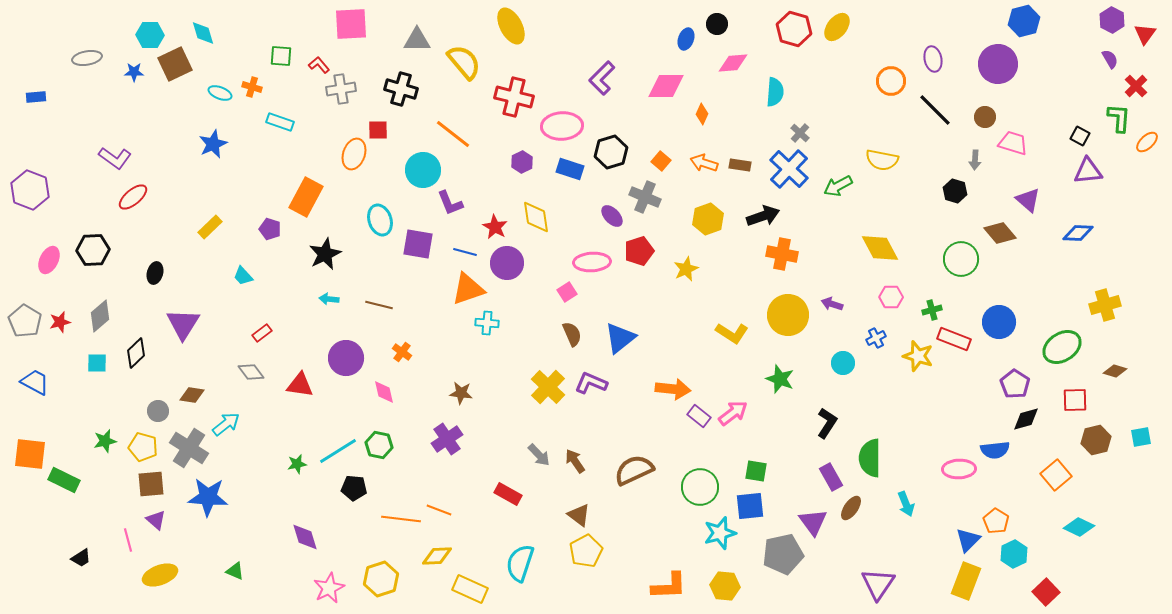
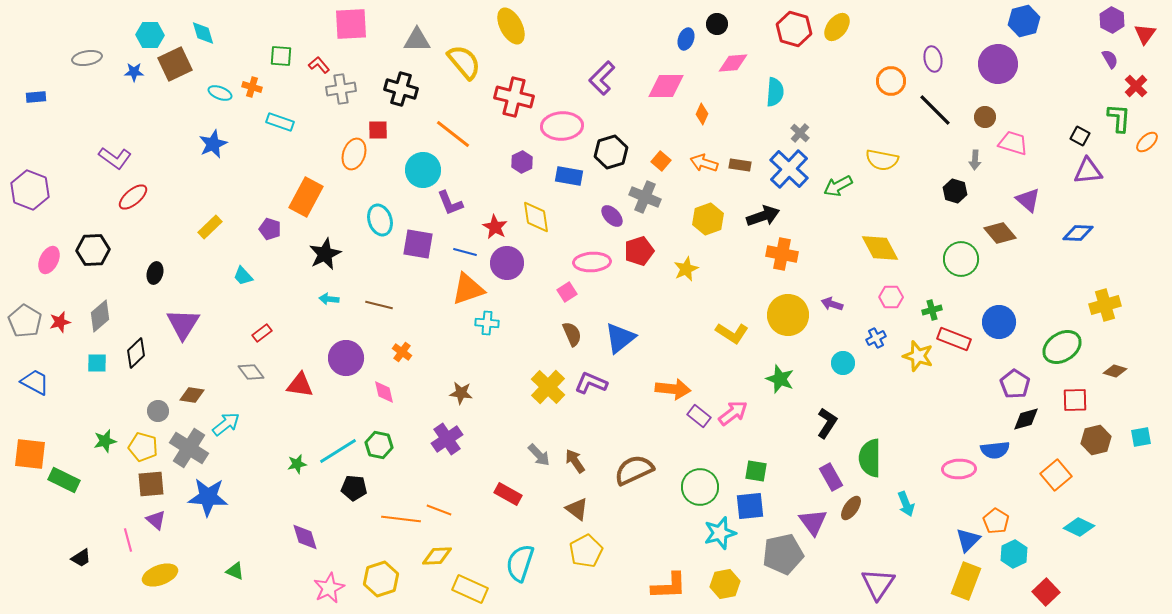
blue rectangle at (570, 169): moved 1 px left, 7 px down; rotated 8 degrees counterclockwise
brown triangle at (579, 515): moved 2 px left, 6 px up
yellow hexagon at (725, 586): moved 2 px up; rotated 16 degrees counterclockwise
